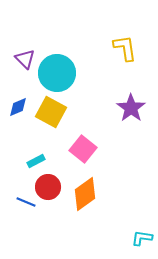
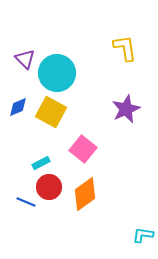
purple star: moved 5 px left, 1 px down; rotated 12 degrees clockwise
cyan rectangle: moved 5 px right, 2 px down
red circle: moved 1 px right
cyan L-shape: moved 1 px right, 3 px up
